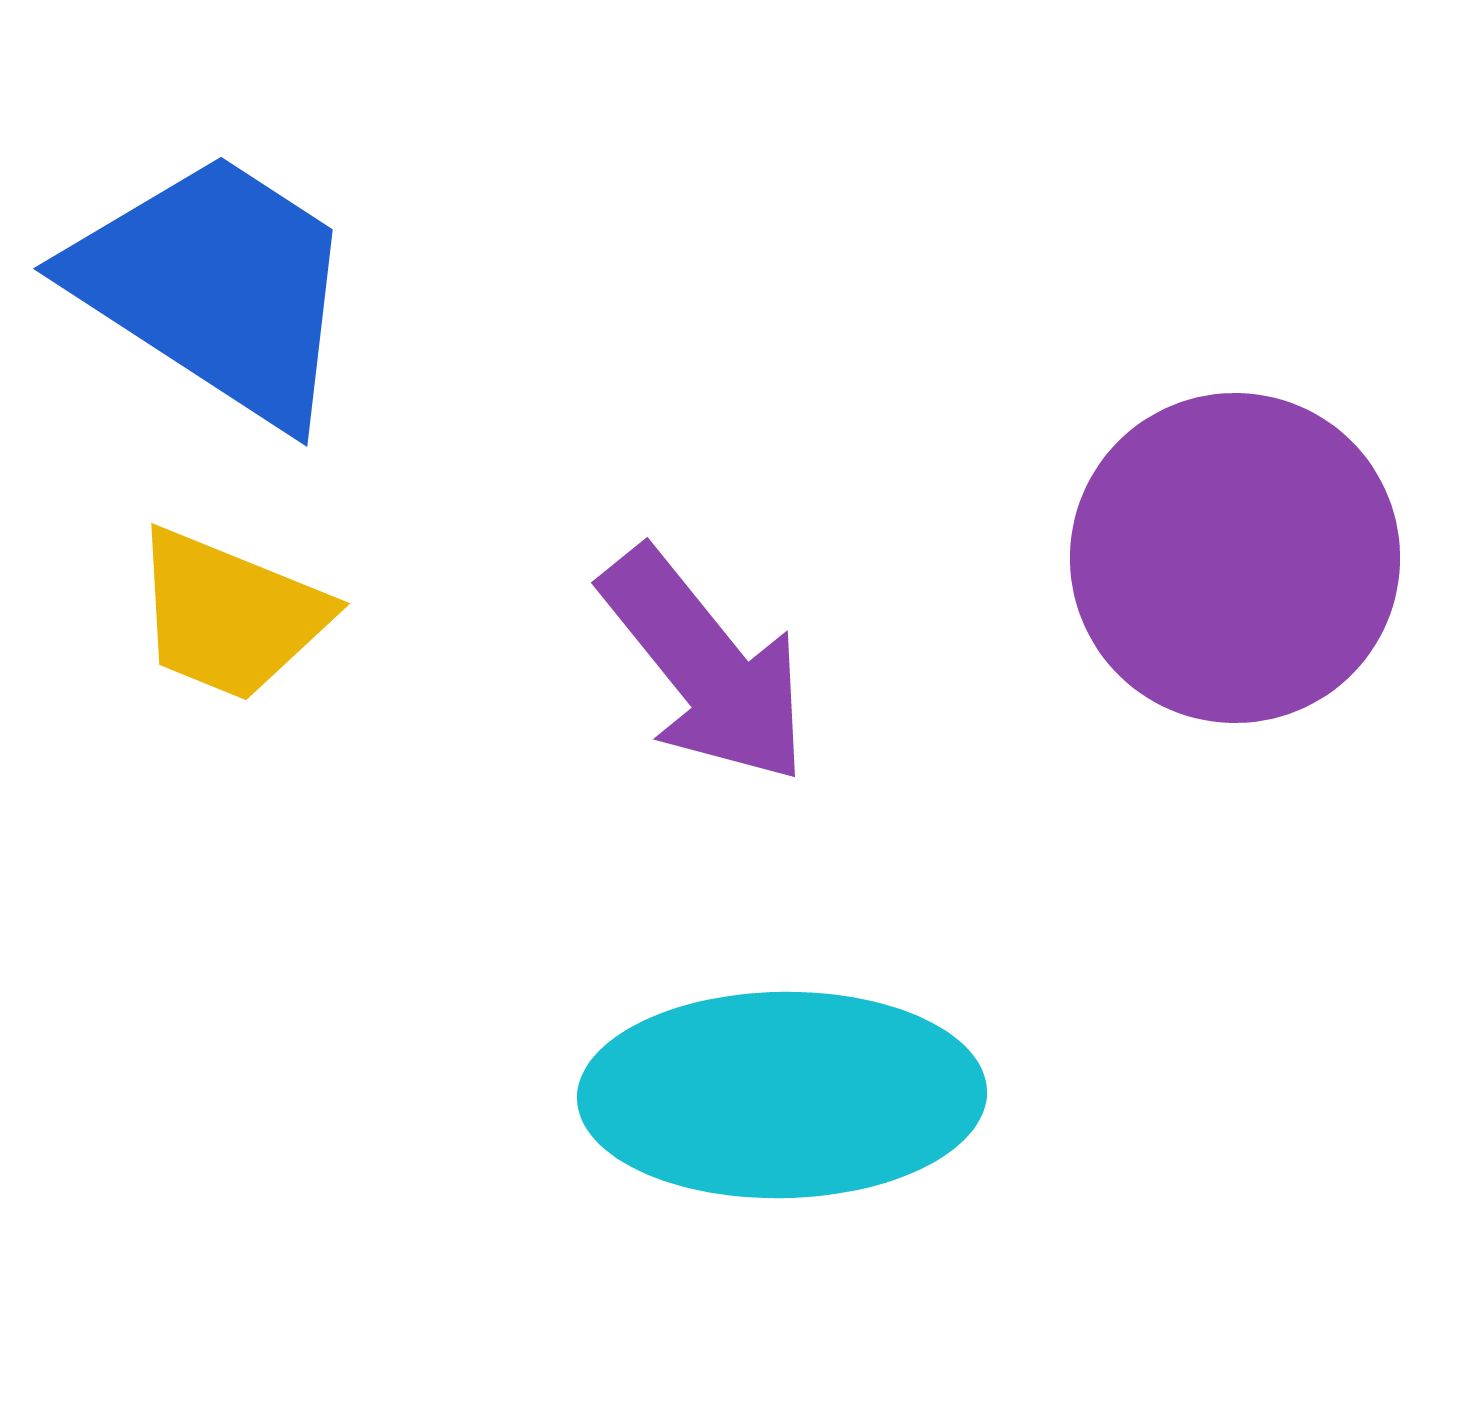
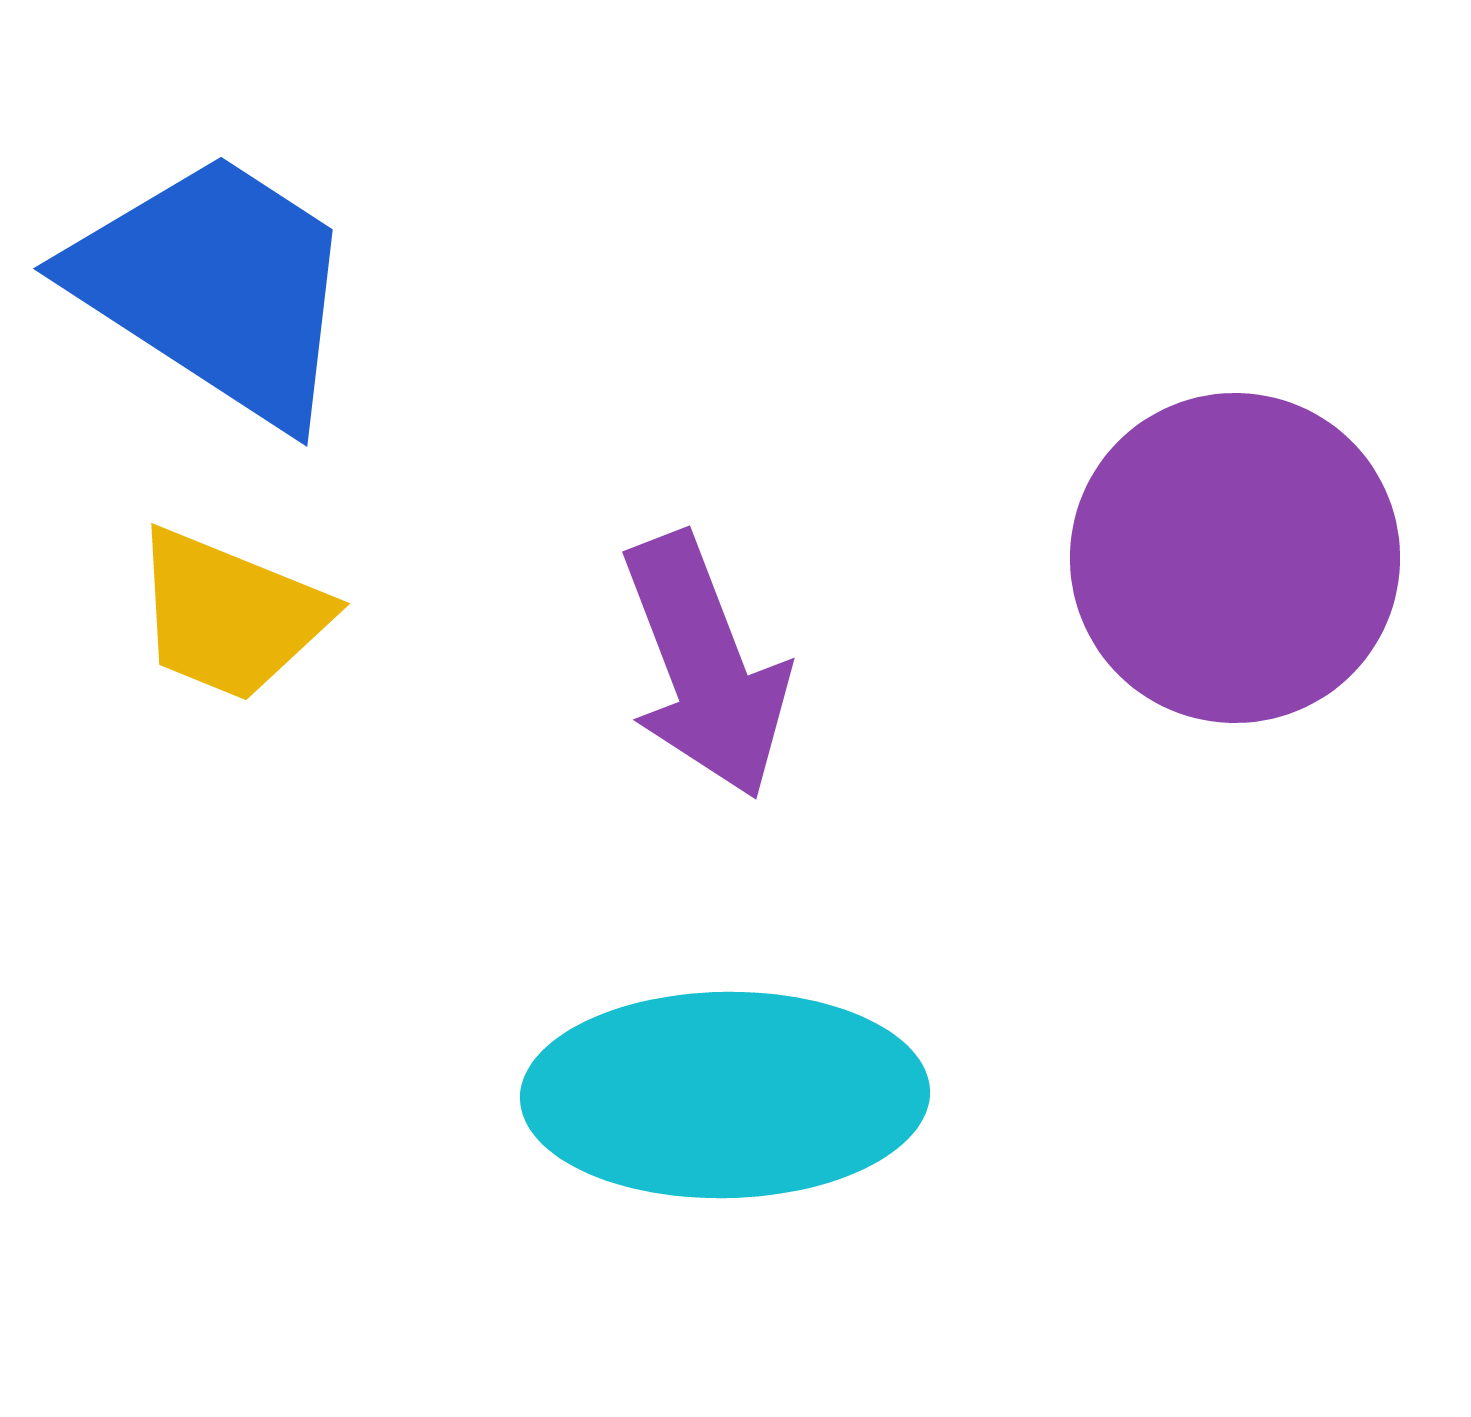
purple arrow: rotated 18 degrees clockwise
cyan ellipse: moved 57 px left
